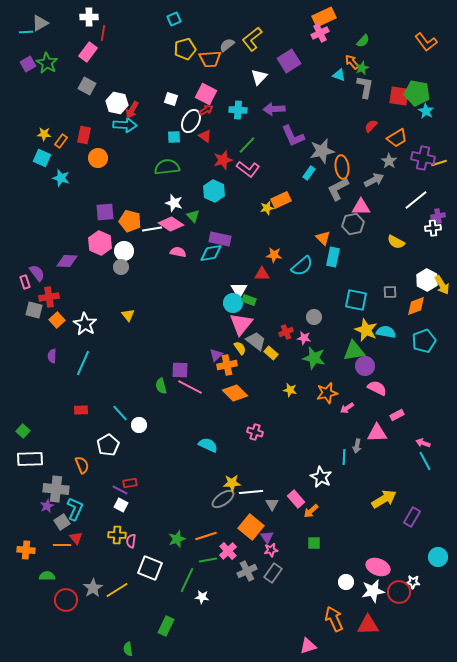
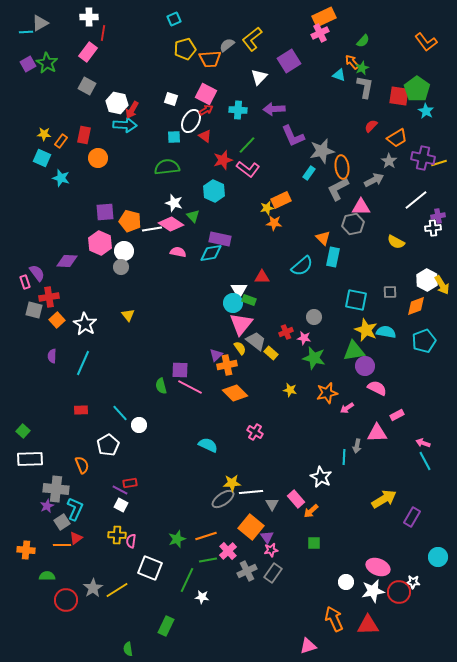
green pentagon at (417, 93): moved 4 px up; rotated 25 degrees clockwise
orange star at (274, 255): moved 32 px up
red triangle at (262, 274): moved 3 px down
pink cross at (255, 432): rotated 14 degrees clockwise
red triangle at (76, 538): rotated 32 degrees clockwise
